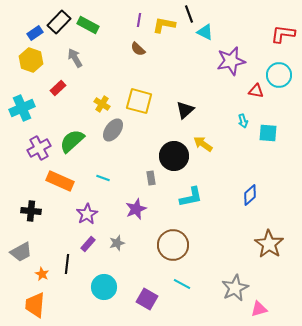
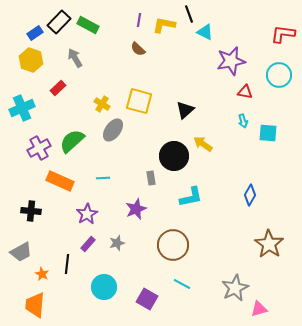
red triangle at (256, 91): moved 11 px left, 1 px down
cyan line at (103, 178): rotated 24 degrees counterclockwise
blue diamond at (250, 195): rotated 20 degrees counterclockwise
